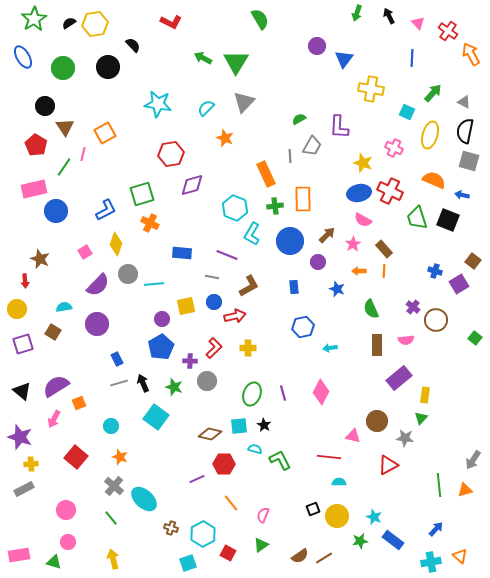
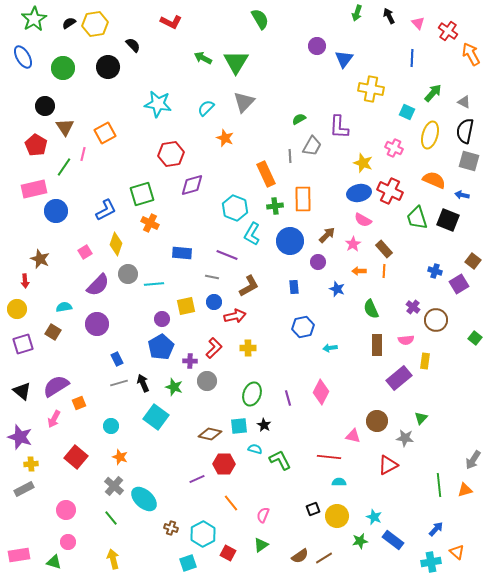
purple line at (283, 393): moved 5 px right, 5 px down
yellow rectangle at (425, 395): moved 34 px up
orange triangle at (460, 556): moved 3 px left, 4 px up
